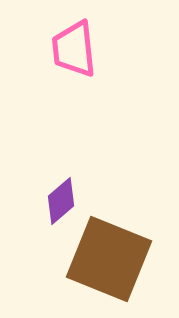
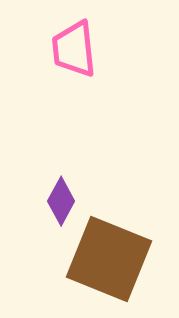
purple diamond: rotated 21 degrees counterclockwise
